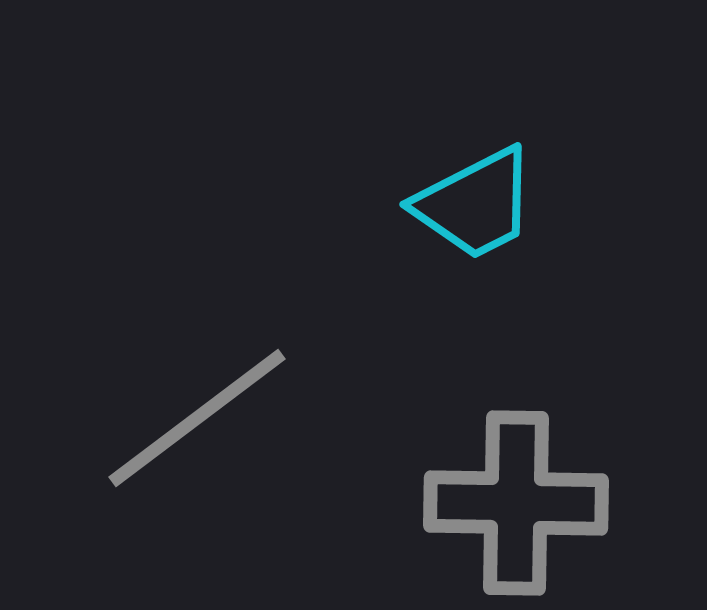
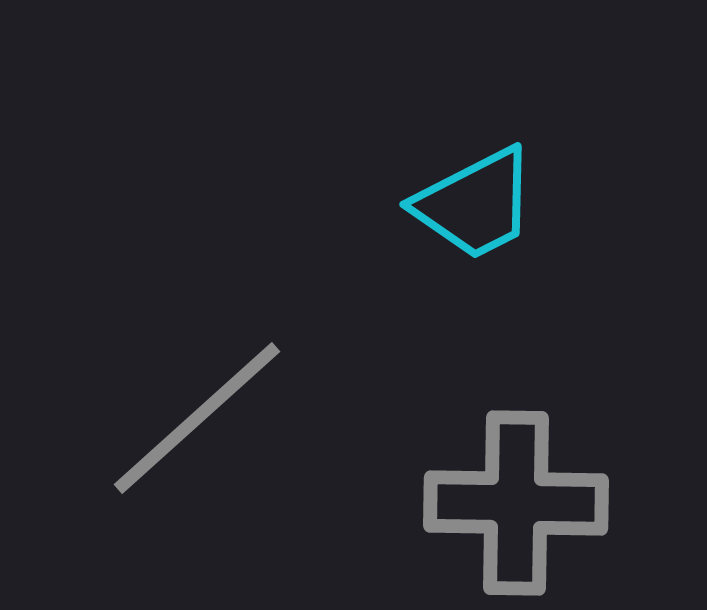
gray line: rotated 5 degrees counterclockwise
